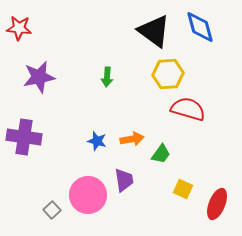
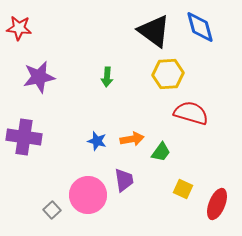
red semicircle: moved 3 px right, 4 px down
green trapezoid: moved 2 px up
